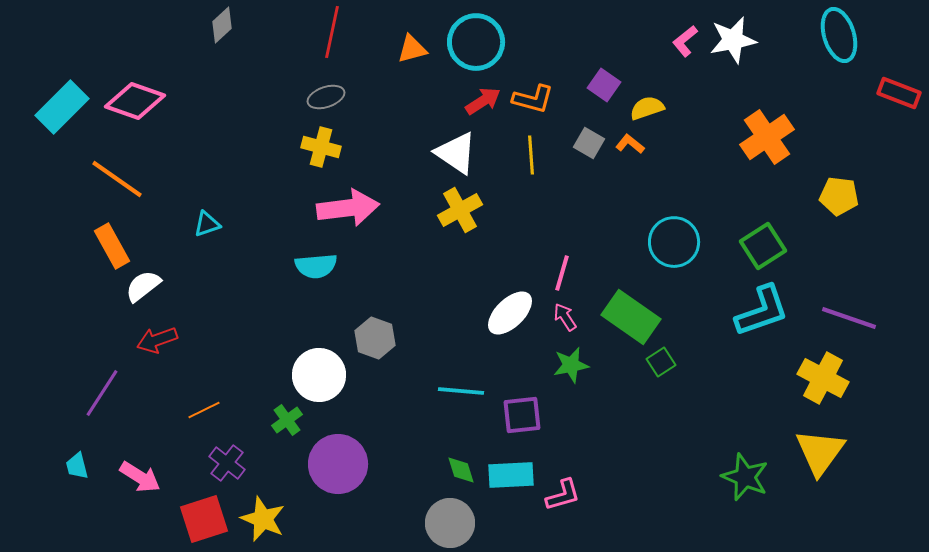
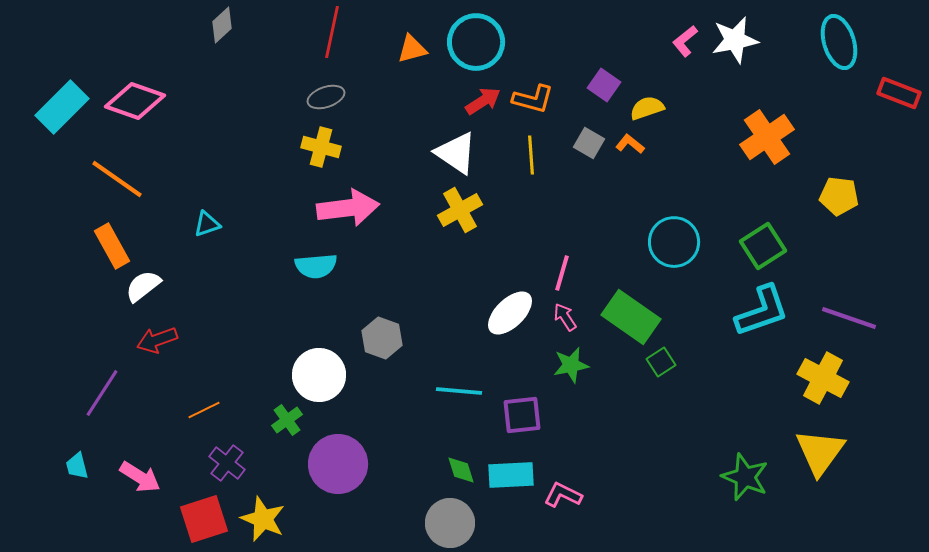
cyan ellipse at (839, 35): moved 7 px down
white star at (733, 40): moved 2 px right
gray hexagon at (375, 338): moved 7 px right
cyan line at (461, 391): moved 2 px left
pink L-shape at (563, 495): rotated 138 degrees counterclockwise
